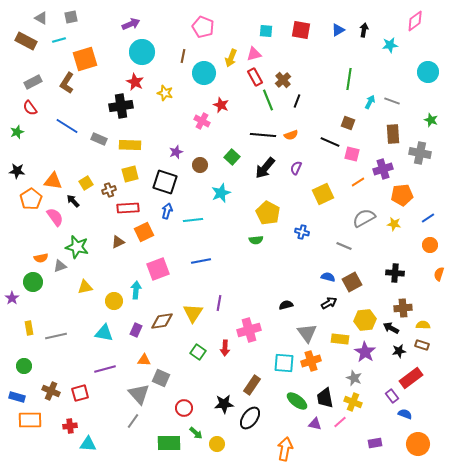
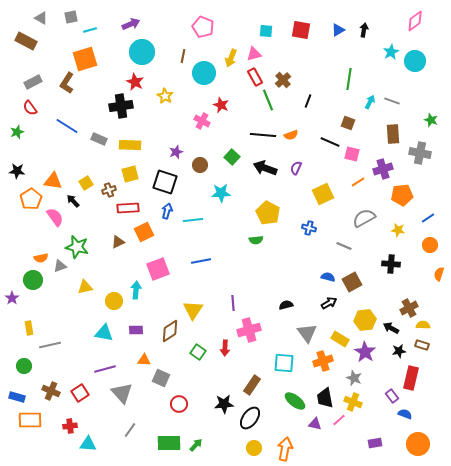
cyan line at (59, 40): moved 31 px right, 10 px up
cyan star at (390, 45): moved 1 px right, 7 px down; rotated 21 degrees counterclockwise
cyan circle at (428, 72): moved 13 px left, 11 px up
yellow star at (165, 93): moved 3 px down; rotated 14 degrees clockwise
black line at (297, 101): moved 11 px right
black arrow at (265, 168): rotated 70 degrees clockwise
cyan star at (221, 193): rotated 18 degrees clockwise
yellow star at (394, 224): moved 4 px right, 6 px down
blue cross at (302, 232): moved 7 px right, 4 px up
black cross at (395, 273): moved 4 px left, 9 px up
green circle at (33, 282): moved 2 px up
purple line at (219, 303): moved 14 px right; rotated 14 degrees counterclockwise
brown cross at (403, 308): moved 6 px right; rotated 24 degrees counterclockwise
yellow triangle at (193, 313): moved 3 px up
brown diamond at (162, 321): moved 8 px right, 10 px down; rotated 25 degrees counterclockwise
purple rectangle at (136, 330): rotated 64 degrees clockwise
gray line at (56, 336): moved 6 px left, 9 px down
yellow rectangle at (340, 339): rotated 24 degrees clockwise
orange cross at (311, 361): moved 12 px right
red rectangle at (411, 378): rotated 40 degrees counterclockwise
red square at (80, 393): rotated 18 degrees counterclockwise
gray triangle at (139, 394): moved 17 px left, 1 px up
green ellipse at (297, 401): moved 2 px left
red circle at (184, 408): moved 5 px left, 4 px up
gray line at (133, 421): moved 3 px left, 9 px down
pink line at (340, 422): moved 1 px left, 2 px up
green arrow at (196, 433): moved 12 px down; rotated 88 degrees counterclockwise
yellow circle at (217, 444): moved 37 px right, 4 px down
